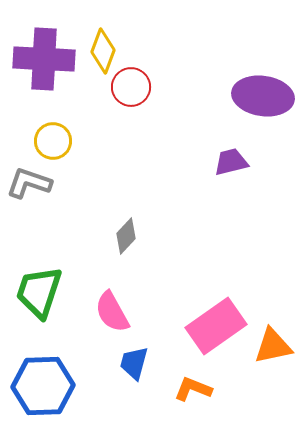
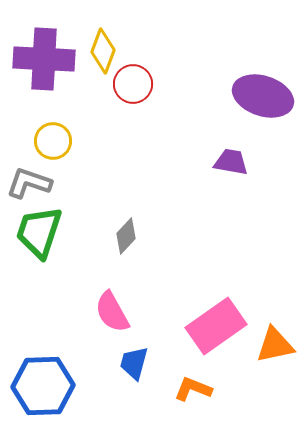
red circle: moved 2 px right, 3 px up
purple ellipse: rotated 10 degrees clockwise
purple trapezoid: rotated 24 degrees clockwise
green trapezoid: moved 60 px up
orange triangle: moved 2 px right, 1 px up
